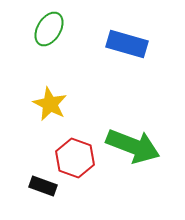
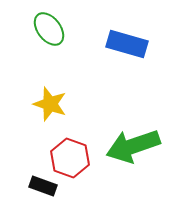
green ellipse: rotated 68 degrees counterclockwise
yellow star: rotated 8 degrees counterclockwise
green arrow: rotated 140 degrees clockwise
red hexagon: moved 5 px left
